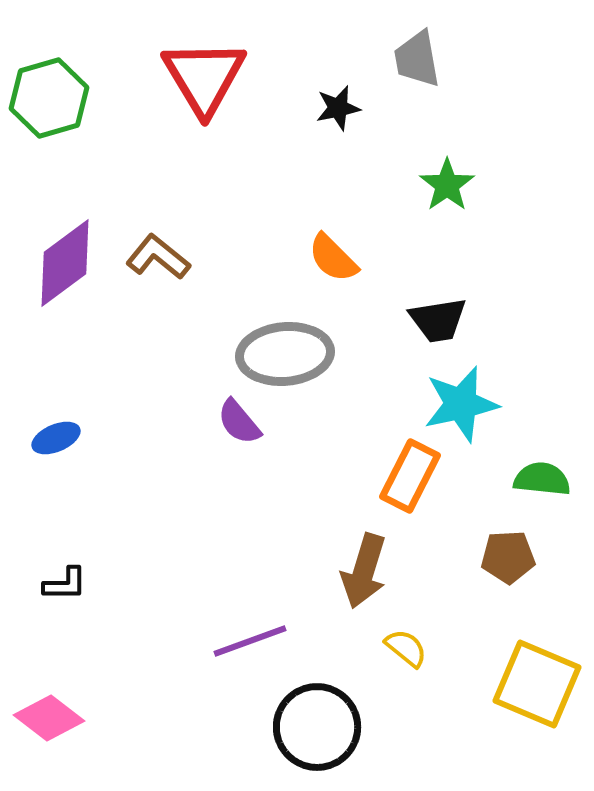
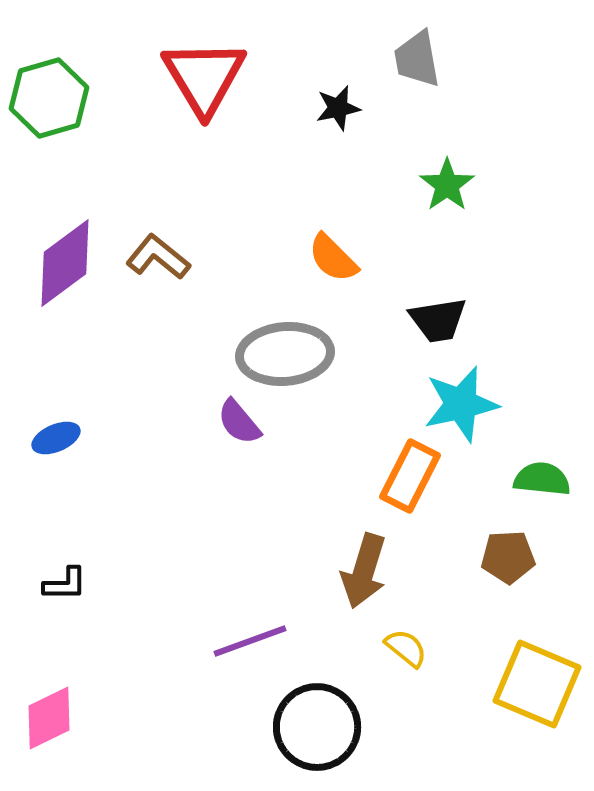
pink diamond: rotated 64 degrees counterclockwise
